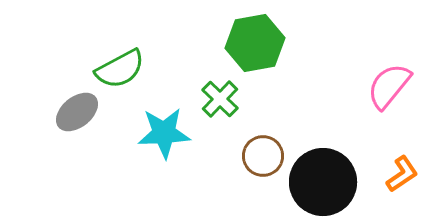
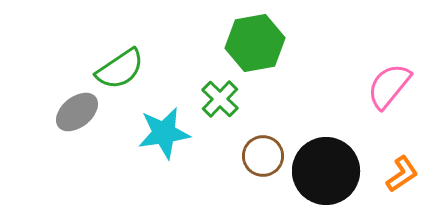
green semicircle: rotated 6 degrees counterclockwise
cyan star: rotated 6 degrees counterclockwise
black circle: moved 3 px right, 11 px up
